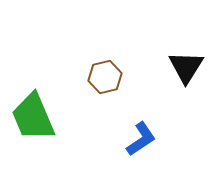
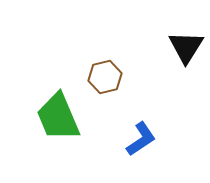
black triangle: moved 20 px up
green trapezoid: moved 25 px right
